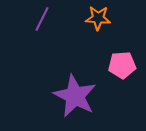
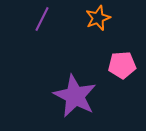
orange star: rotated 25 degrees counterclockwise
